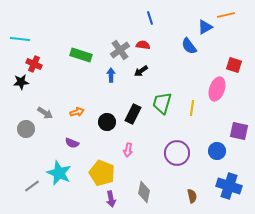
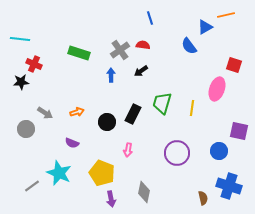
green rectangle: moved 2 px left, 2 px up
blue circle: moved 2 px right
brown semicircle: moved 11 px right, 2 px down
